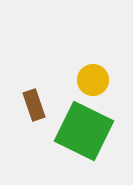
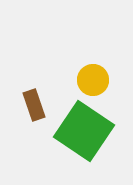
green square: rotated 8 degrees clockwise
